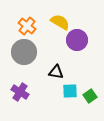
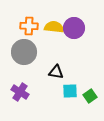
yellow semicircle: moved 6 px left, 5 px down; rotated 24 degrees counterclockwise
orange cross: moved 2 px right; rotated 36 degrees counterclockwise
purple circle: moved 3 px left, 12 px up
